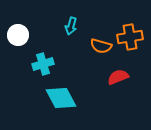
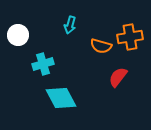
cyan arrow: moved 1 px left, 1 px up
red semicircle: rotated 30 degrees counterclockwise
